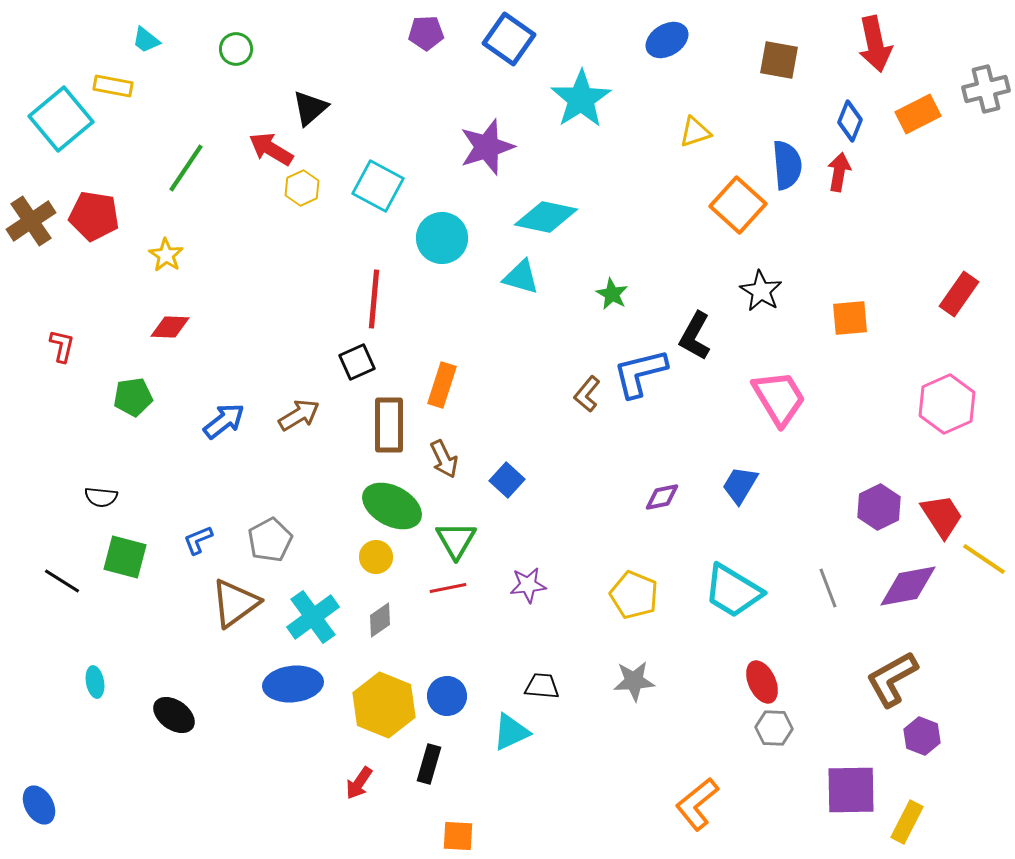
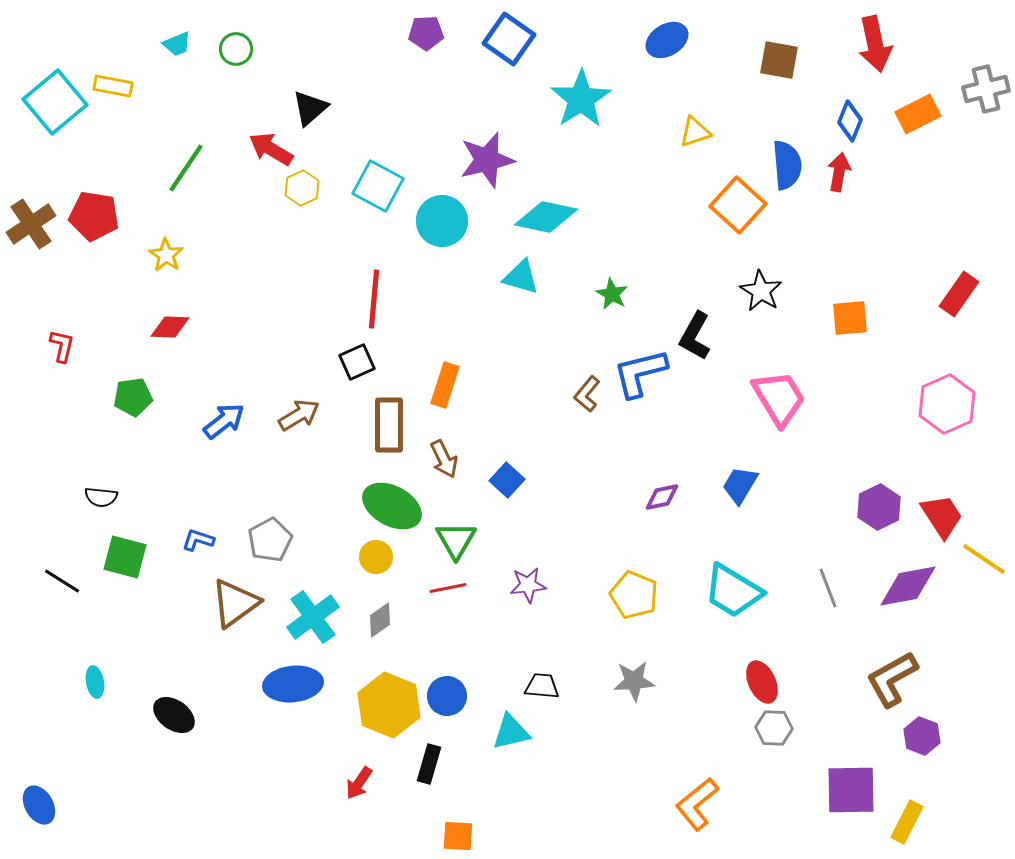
cyan trapezoid at (146, 40): moved 31 px right, 4 px down; rotated 60 degrees counterclockwise
cyan square at (61, 119): moved 6 px left, 17 px up
purple star at (487, 147): moved 13 px down; rotated 4 degrees clockwise
brown cross at (31, 221): moved 3 px down
cyan circle at (442, 238): moved 17 px up
orange rectangle at (442, 385): moved 3 px right
blue L-shape at (198, 540): rotated 40 degrees clockwise
yellow hexagon at (384, 705): moved 5 px right
cyan triangle at (511, 732): rotated 12 degrees clockwise
